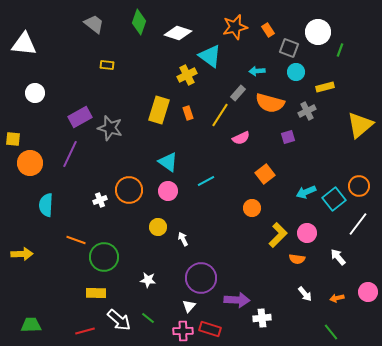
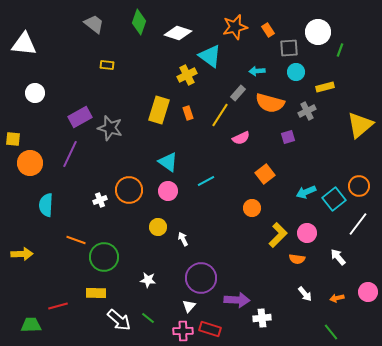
gray square at (289, 48): rotated 24 degrees counterclockwise
red line at (85, 331): moved 27 px left, 25 px up
